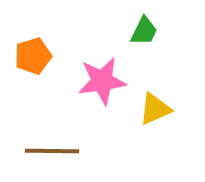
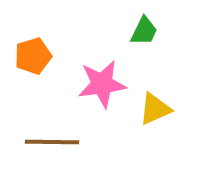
pink star: moved 3 px down
brown line: moved 9 px up
